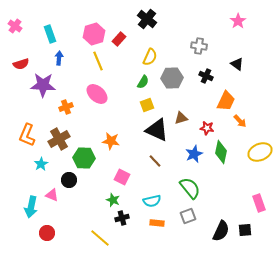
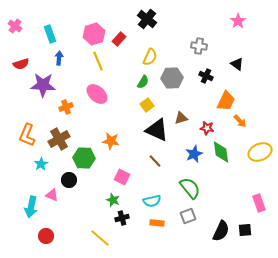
yellow square at (147, 105): rotated 16 degrees counterclockwise
green diamond at (221, 152): rotated 20 degrees counterclockwise
red circle at (47, 233): moved 1 px left, 3 px down
